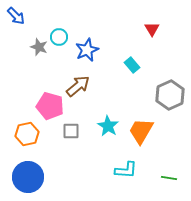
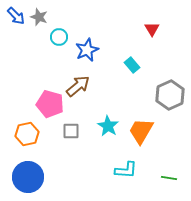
gray star: moved 30 px up
pink pentagon: moved 2 px up
